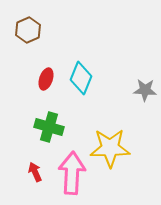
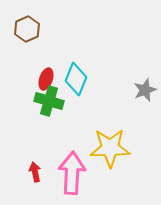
brown hexagon: moved 1 px left, 1 px up
cyan diamond: moved 5 px left, 1 px down
gray star: rotated 25 degrees counterclockwise
green cross: moved 26 px up
red arrow: rotated 12 degrees clockwise
